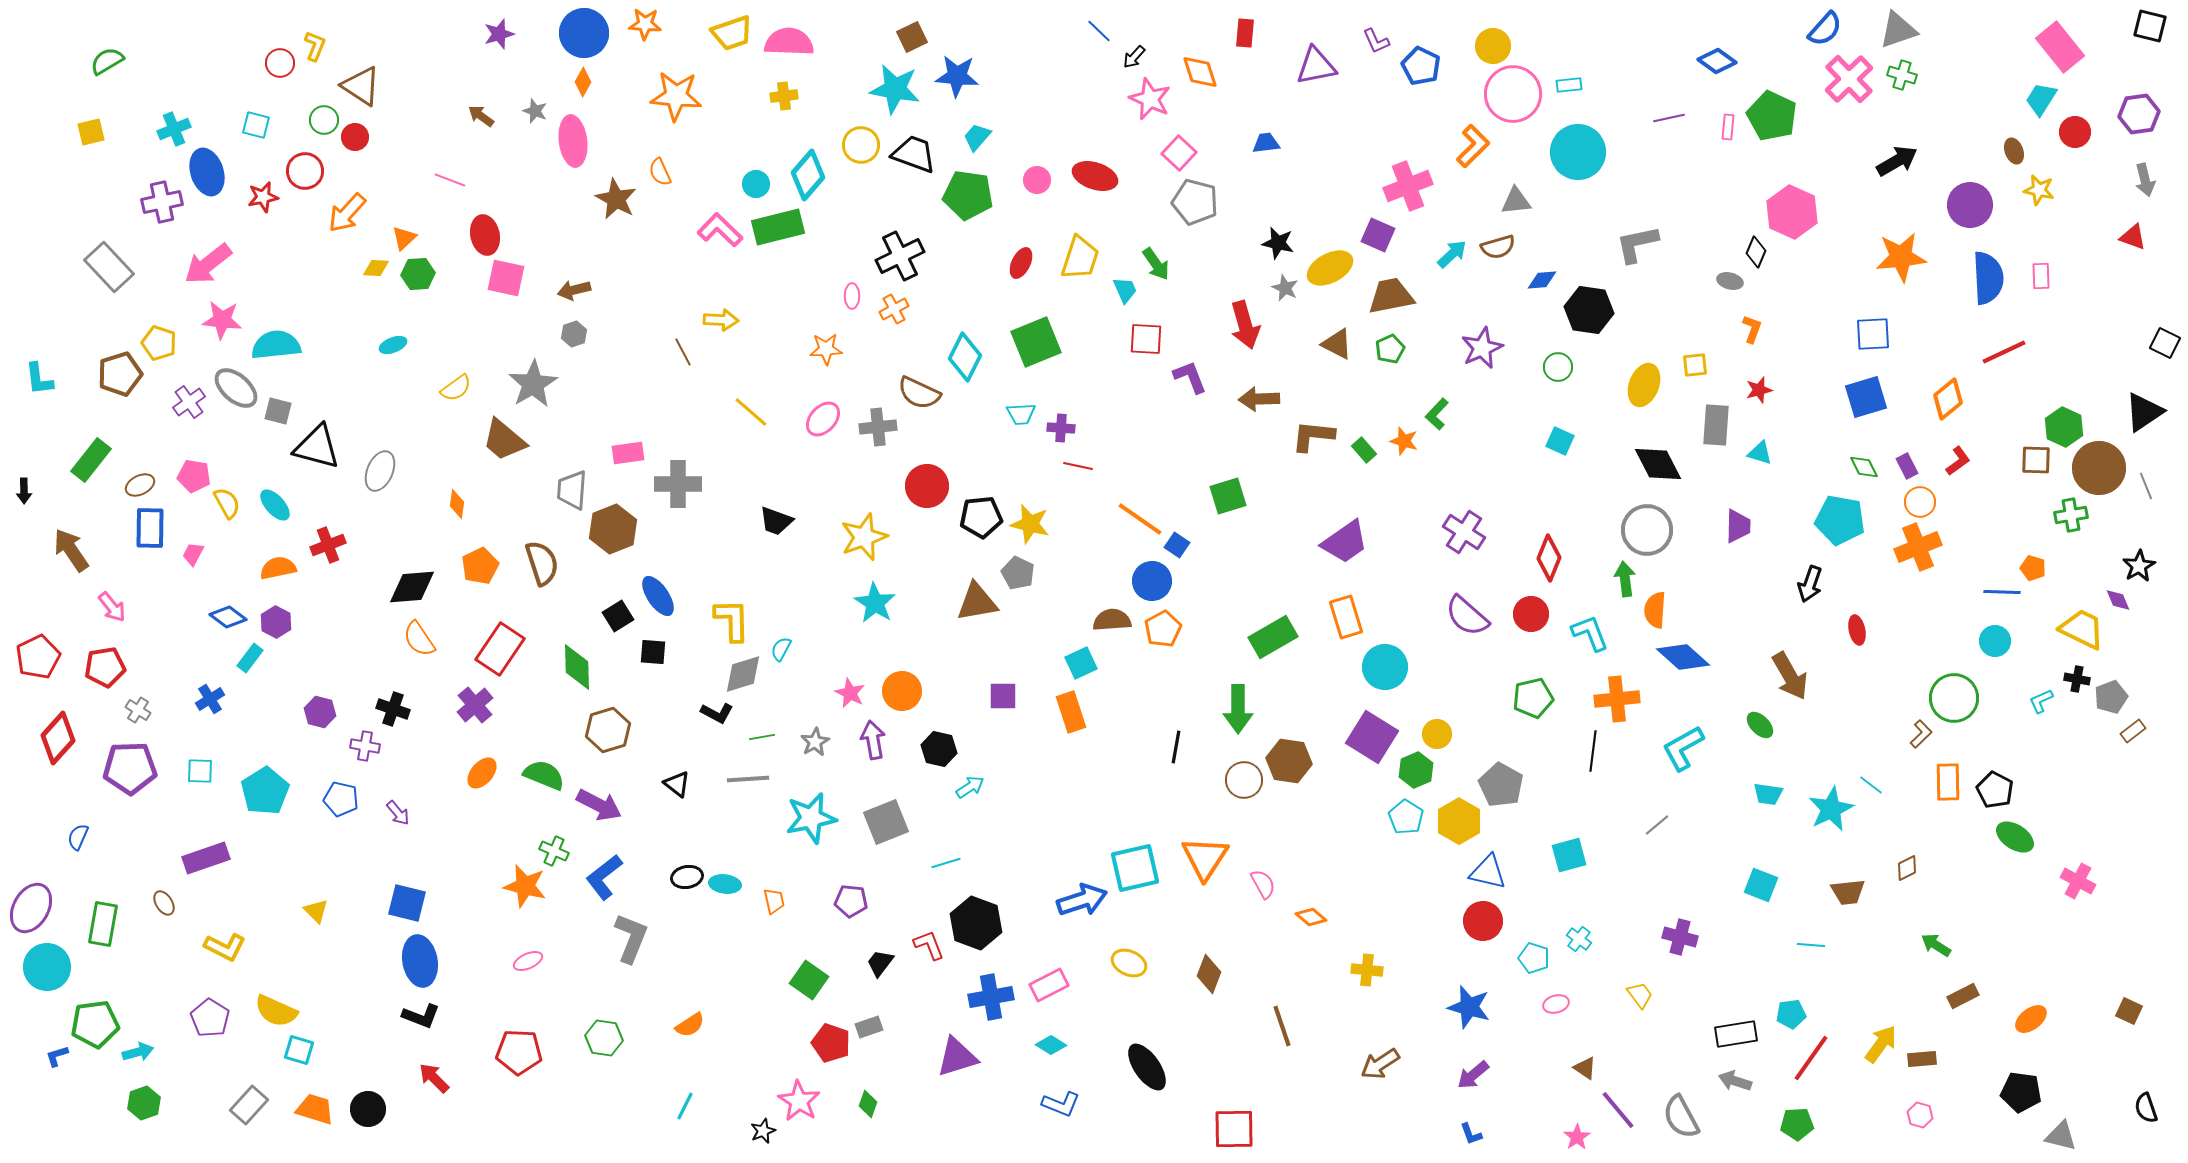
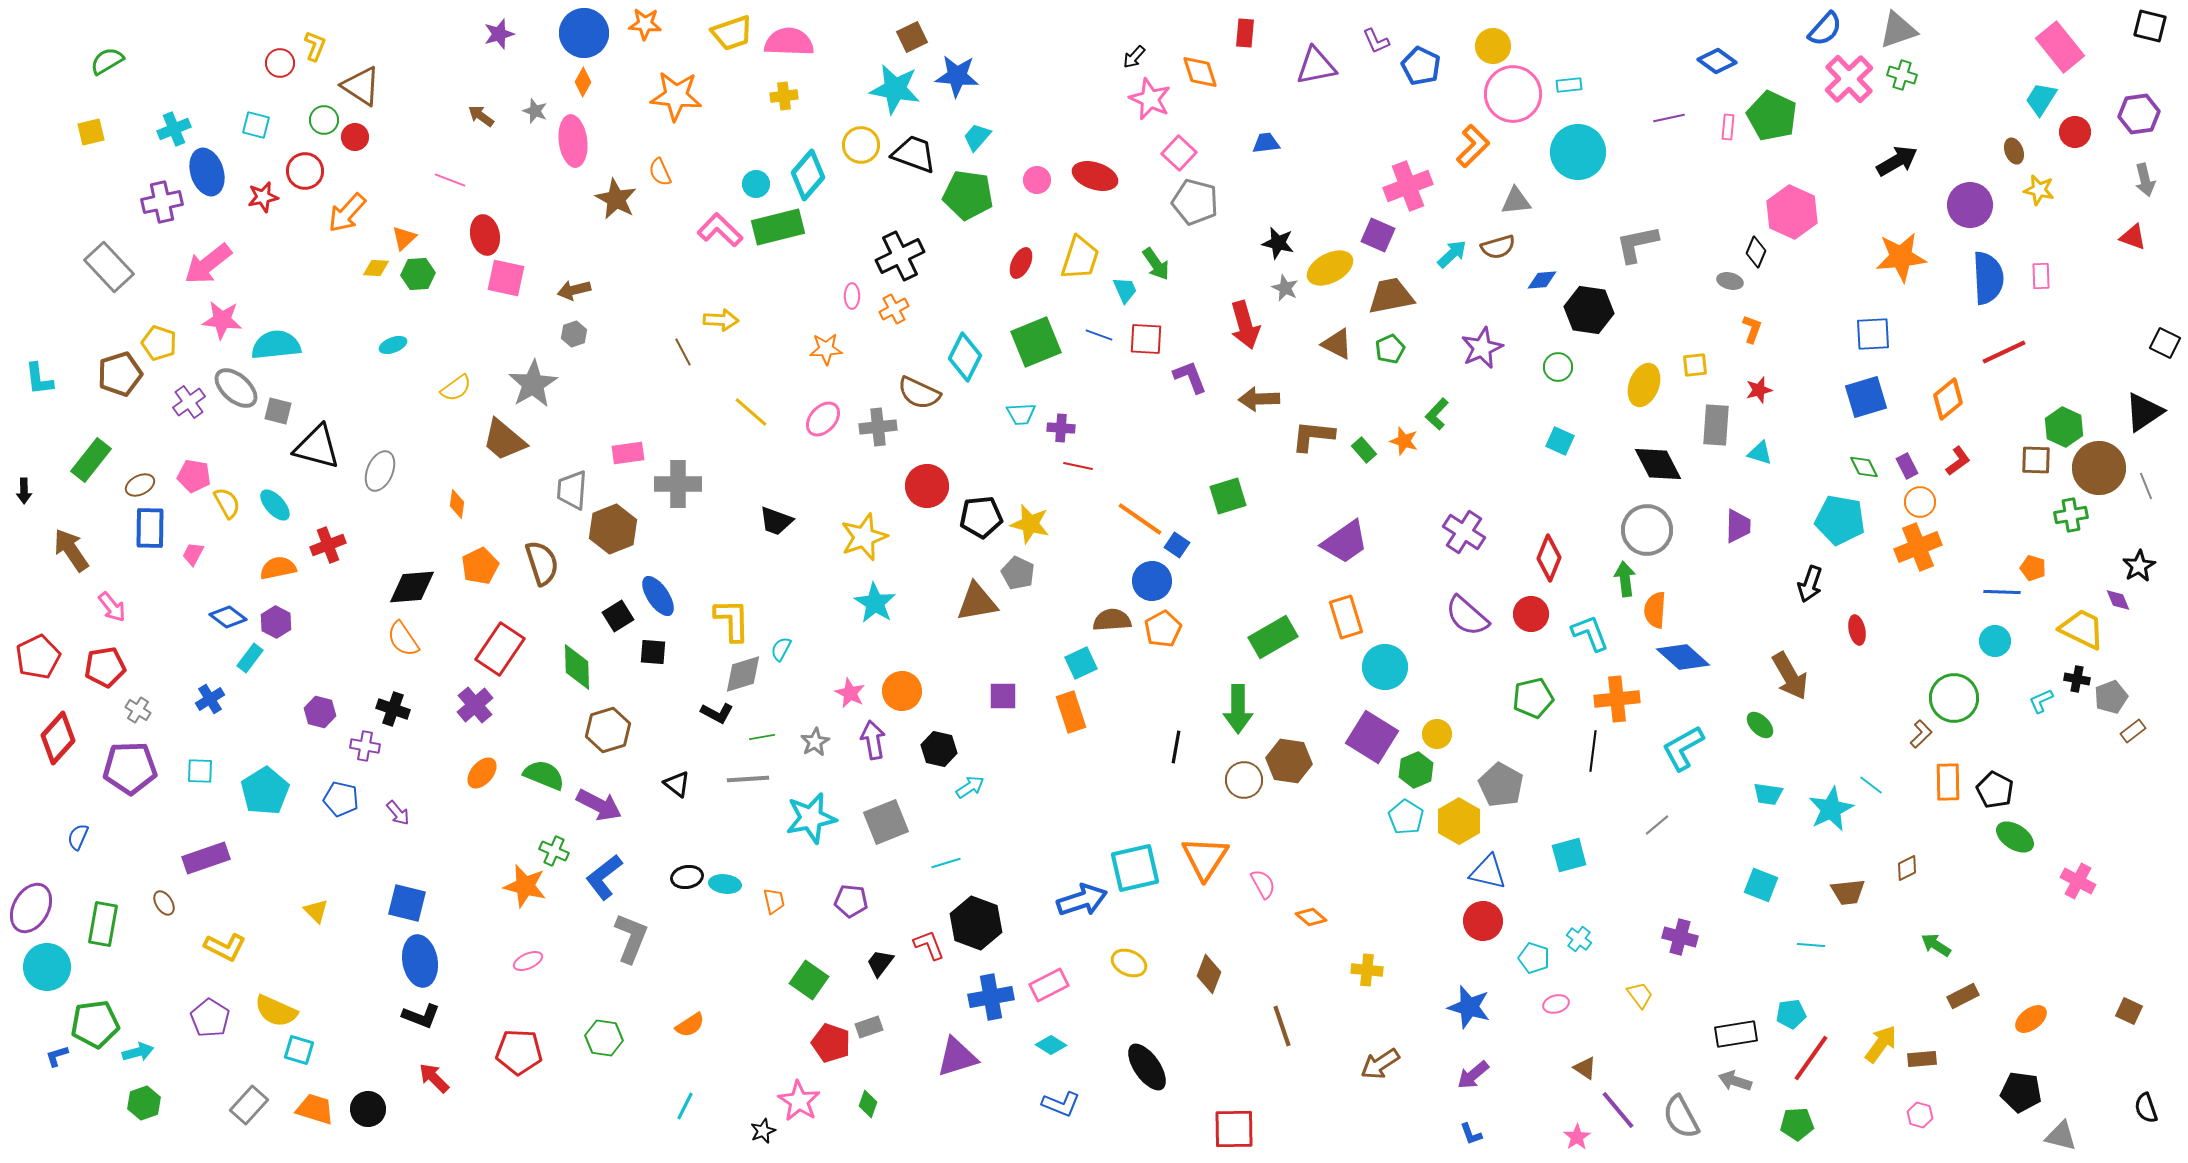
blue line at (1099, 31): moved 304 px down; rotated 24 degrees counterclockwise
orange semicircle at (419, 639): moved 16 px left
